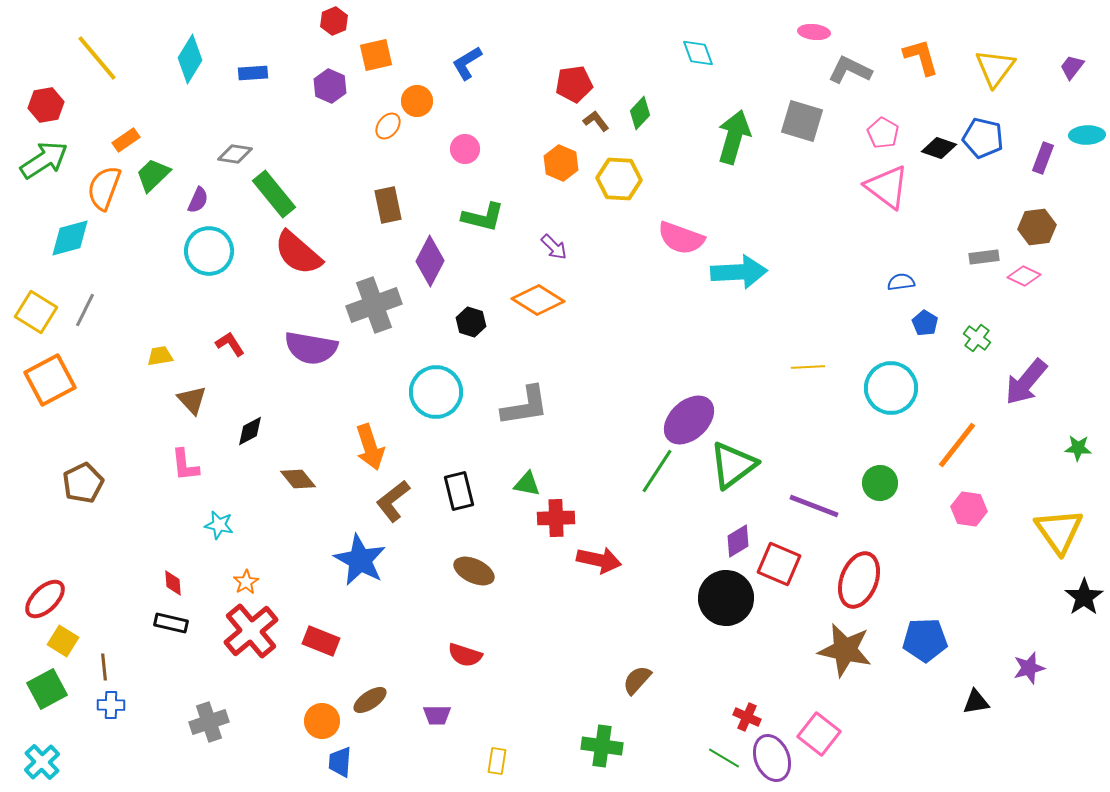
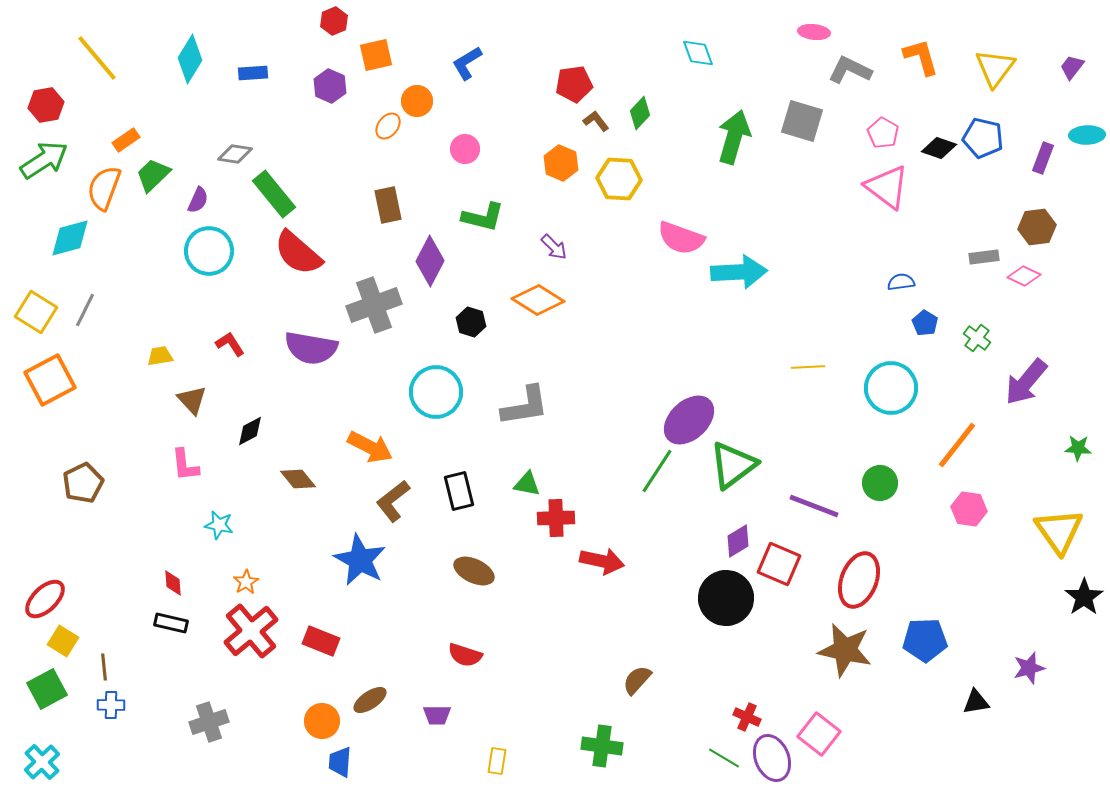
orange arrow at (370, 447): rotated 45 degrees counterclockwise
red arrow at (599, 560): moved 3 px right, 1 px down
